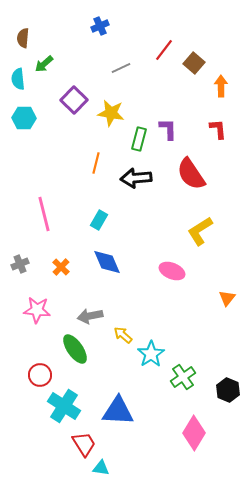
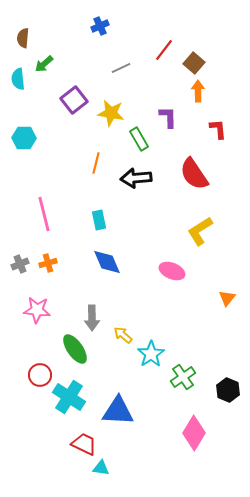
orange arrow: moved 23 px left, 5 px down
purple square: rotated 8 degrees clockwise
cyan hexagon: moved 20 px down
purple L-shape: moved 12 px up
green rectangle: rotated 45 degrees counterclockwise
red semicircle: moved 3 px right
cyan rectangle: rotated 42 degrees counterclockwise
orange cross: moved 13 px left, 4 px up; rotated 30 degrees clockwise
gray arrow: moved 2 px right, 2 px down; rotated 80 degrees counterclockwise
cyan cross: moved 5 px right, 9 px up
red trapezoid: rotated 32 degrees counterclockwise
